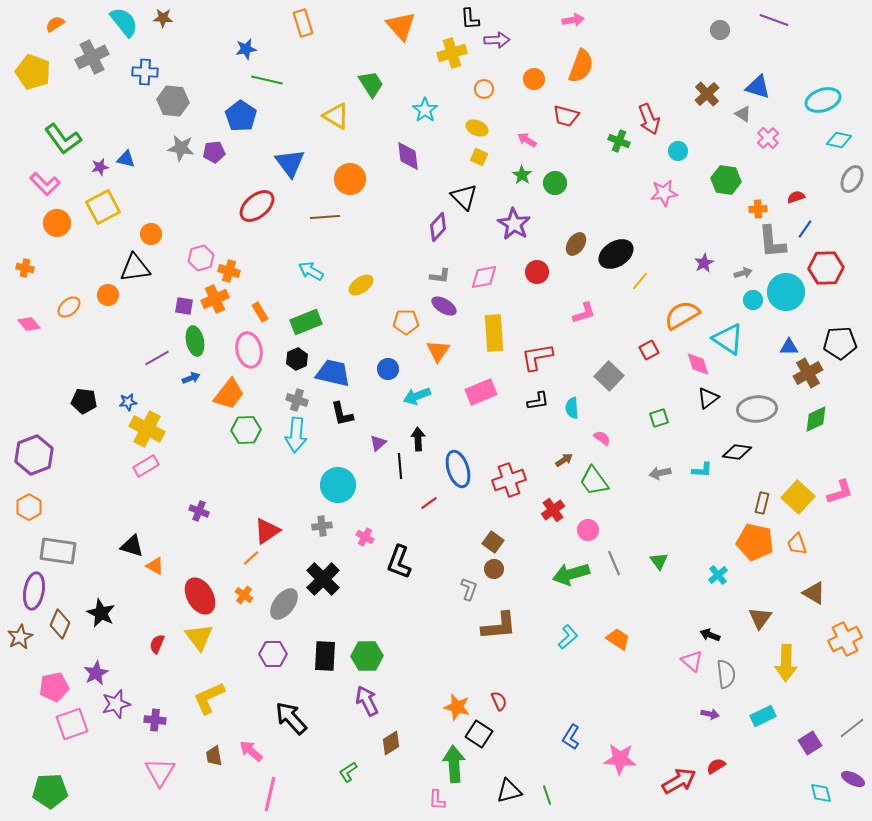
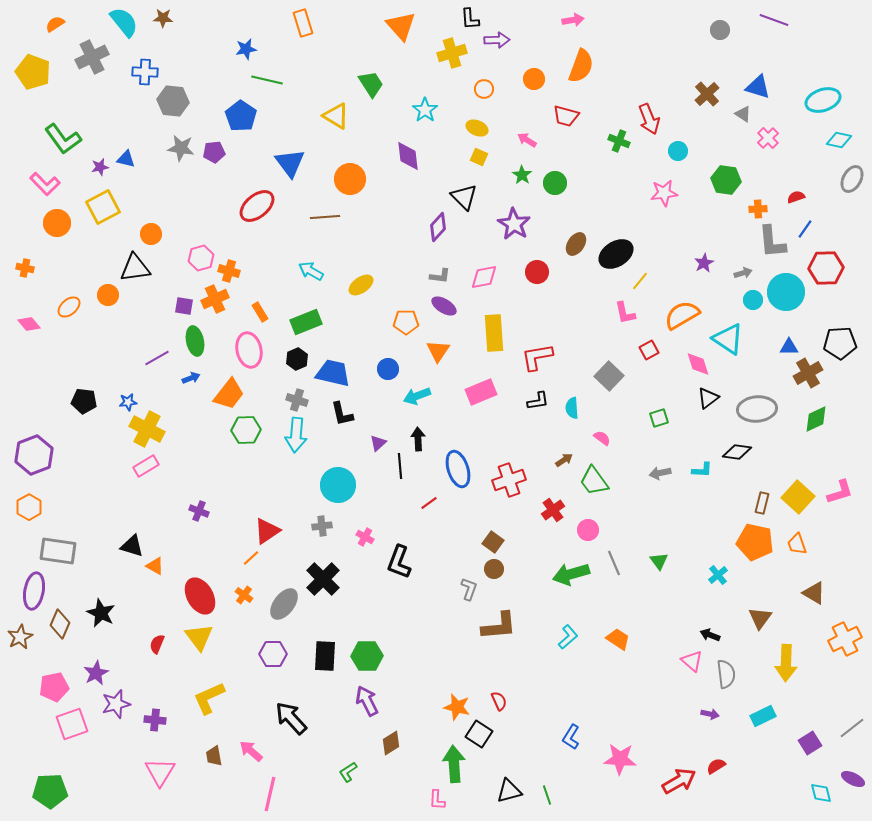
pink L-shape at (584, 313): moved 41 px right; rotated 95 degrees clockwise
